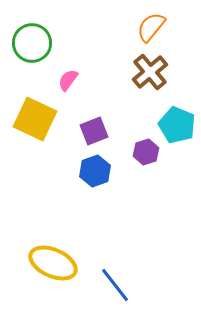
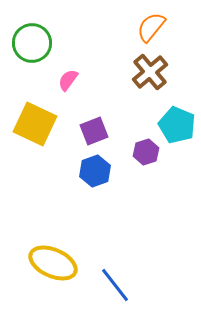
yellow square: moved 5 px down
